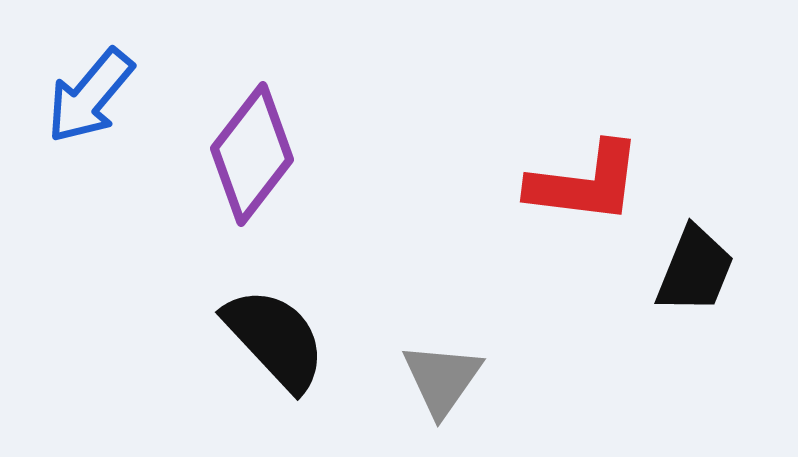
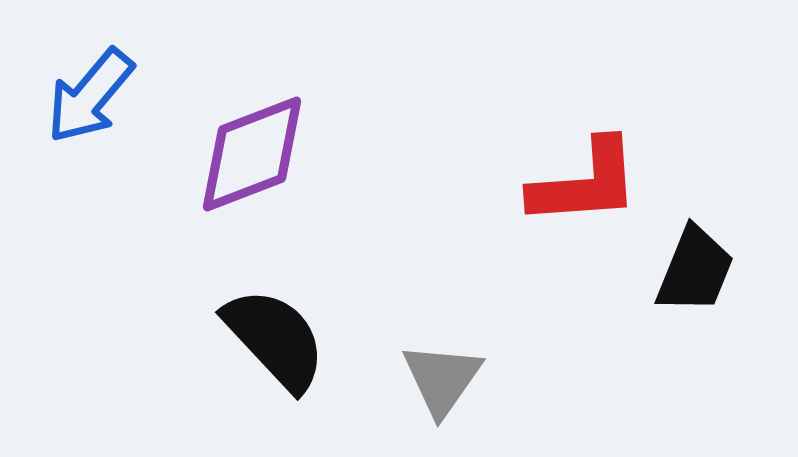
purple diamond: rotated 31 degrees clockwise
red L-shape: rotated 11 degrees counterclockwise
